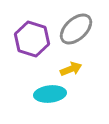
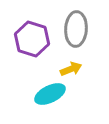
gray ellipse: rotated 44 degrees counterclockwise
cyan ellipse: rotated 20 degrees counterclockwise
